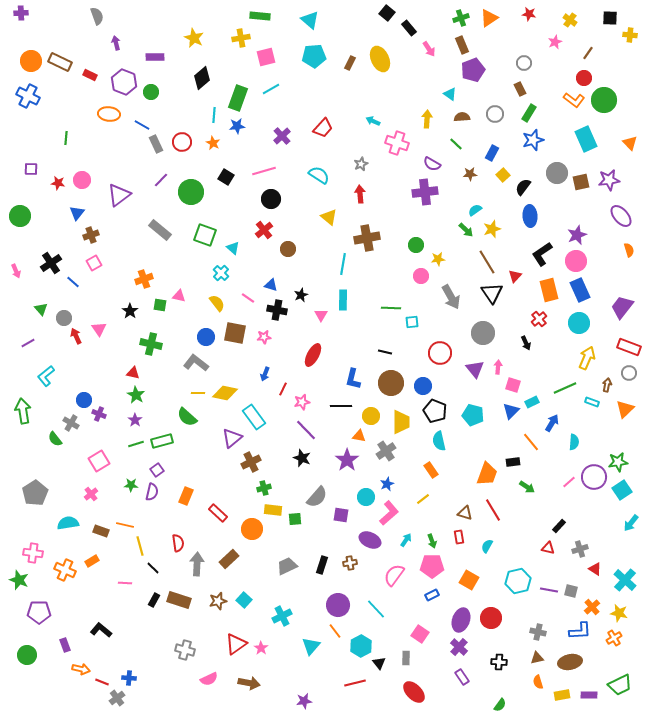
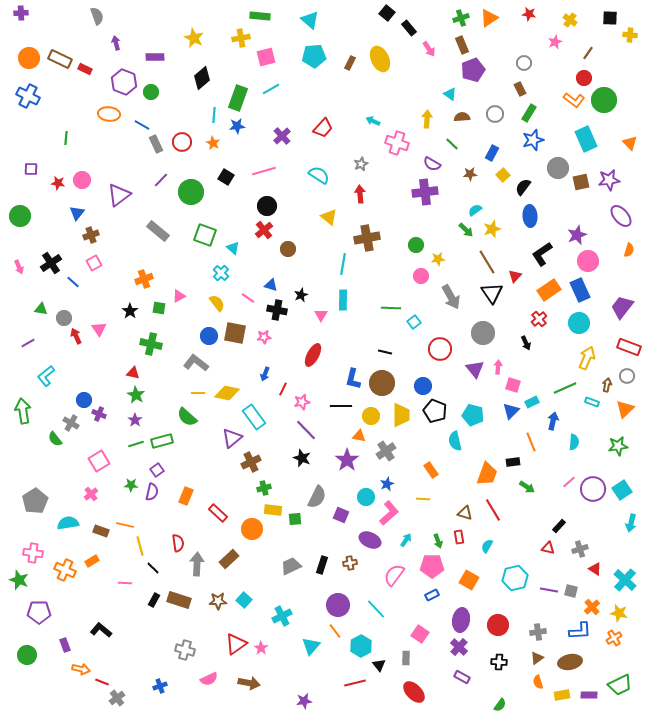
orange circle at (31, 61): moved 2 px left, 3 px up
brown rectangle at (60, 62): moved 3 px up
red rectangle at (90, 75): moved 5 px left, 6 px up
green line at (456, 144): moved 4 px left
gray circle at (557, 173): moved 1 px right, 5 px up
black circle at (271, 199): moved 4 px left, 7 px down
gray rectangle at (160, 230): moved 2 px left, 1 px down
orange semicircle at (629, 250): rotated 32 degrees clockwise
pink circle at (576, 261): moved 12 px right
pink arrow at (16, 271): moved 3 px right, 4 px up
orange rectangle at (549, 290): rotated 70 degrees clockwise
pink triangle at (179, 296): rotated 40 degrees counterclockwise
green square at (160, 305): moved 1 px left, 3 px down
green triangle at (41, 309): rotated 40 degrees counterclockwise
cyan square at (412, 322): moved 2 px right; rotated 32 degrees counterclockwise
blue circle at (206, 337): moved 3 px right, 1 px up
red circle at (440, 353): moved 4 px up
gray circle at (629, 373): moved 2 px left, 3 px down
brown circle at (391, 383): moved 9 px left
yellow diamond at (225, 393): moved 2 px right
yellow trapezoid at (401, 422): moved 7 px up
blue arrow at (552, 423): moved 1 px right, 2 px up; rotated 18 degrees counterclockwise
cyan semicircle at (439, 441): moved 16 px right
orange line at (531, 442): rotated 18 degrees clockwise
green star at (618, 462): moved 16 px up
purple circle at (594, 477): moved 1 px left, 12 px down
gray pentagon at (35, 493): moved 8 px down
gray semicircle at (317, 497): rotated 15 degrees counterclockwise
yellow line at (423, 499): rotated 40 degrees clockwise
purple square at (341, 515): rotated 14 degrees clockwise
cyan arrow at (631, 523): rotated 24 degrees counterclockwise
green arrow at (432, 541): moved 6 px right
gray trapezoid at (287, 566): moved 4 px right
cyan hexagon at (518, 581): moved 3 px left, 3 px up
brown star at (218, 601): rotated 12 degrees clockwise
red circle at (491, 618): moved 7 px right, 7 px down
purple ellipse at (461, 620): rotated 10 degrees counterclockwise
gray cross at (538, 632): rotated 21 degrees counterclockwise
brown triangle at (537, 658): rotated 24 degrees counterclockwise
black triangle at (379, 663): moved 2 px down
purple rectangle at (462, 677): rotated 28 degrees counterclockwise
blue cross at (129, 678): moved 31 px right, 8 px down; rotated 24 degrees counterclockwise
